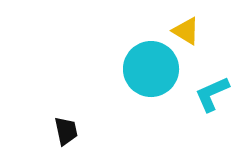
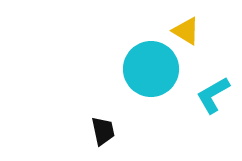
cyan L-shape: moved 1 px right, 1 px down; rotated 6 degrees counterclockwise
black trapezoid: moved 37 px right
